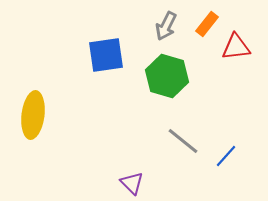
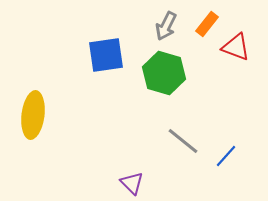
red triangle: rotated 28 degrees clockwise
green hexagon: moved 3 px left, 3 px up
